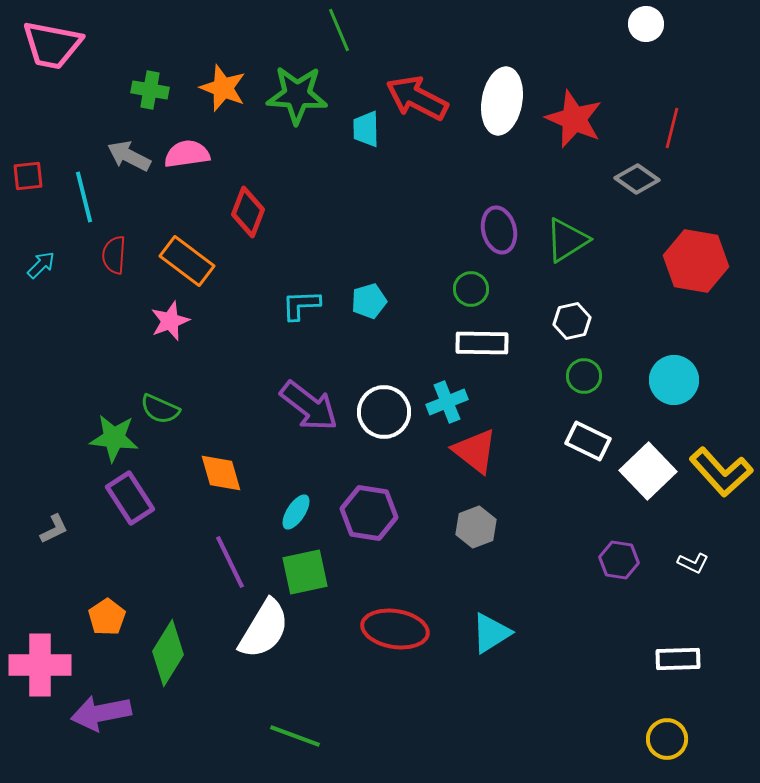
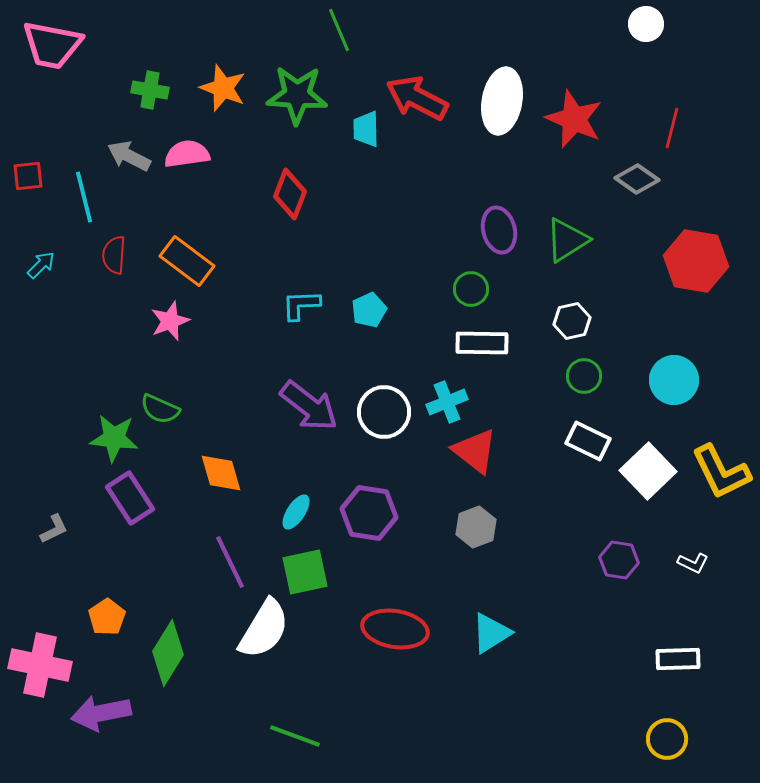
red diamond at (248, 212): moved 42 px right, 18 px up
cyan pentagon at (369, 301): moved 9 px down; rotated 8 degrees counterclockwise
yellow L-shape at (721, 472): rotated 16 degrees clockwise
pink cross at (40, 665): rotated 12 degrees clockwise
